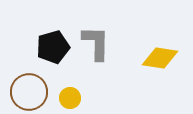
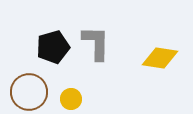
yellow circle: moved 1 px right, 1 px down
